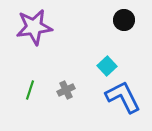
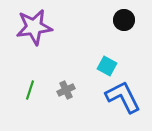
cyan square: rotated 18 degrees counterclockwise
